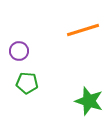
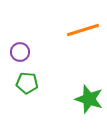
purple circle: moved 1 px right, 1 px down
green star: moved 2 px up
